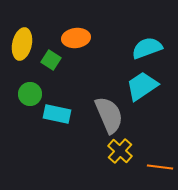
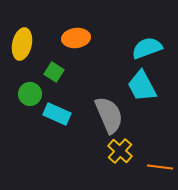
green square: moved 3 px right, 12 px down
cyan trapezoid: rotated 84 degrees counterclockwise
cyan rectangle: rotated 12 degrees clockwise
